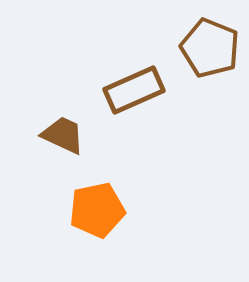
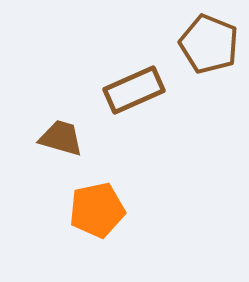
brown pentagon: moved 1 px left, 4 px up
brown trapezoid: moved 2 px left, 3 px down; rotated 9 degrees counterclockwise
